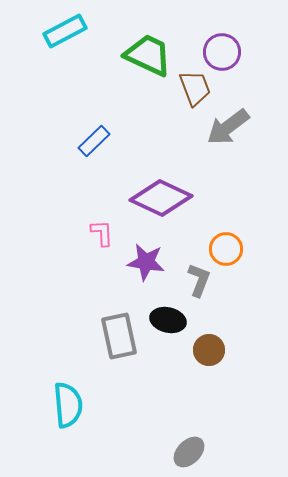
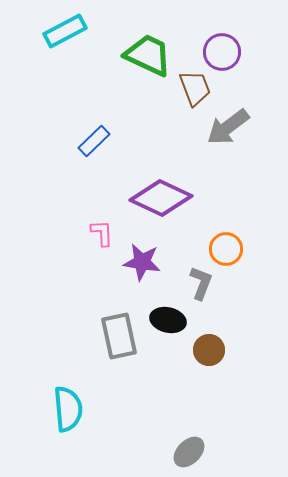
purple star: moved 4 px left
gray L-shape: moved 2 px right, 3 px down
cyan semicircle: moved 4 px down
